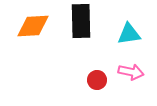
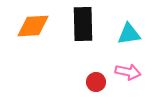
black rectangle: moved 2 px right, 3 px down
pink arrow: moved 3 px left
red circle: moved 1 px left, 2 px down
